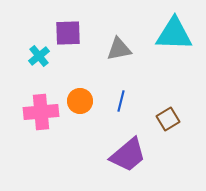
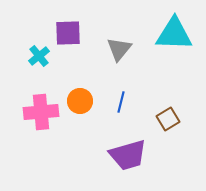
gray triangle: rotated 40 degrees counterclockwise
blue line: moved 1 px down
purple trapezoid: rotated 24 degrees clockwise
